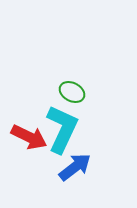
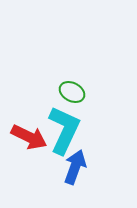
cyan L-shape: moved 2 px right, 1 px down
blue arrow: rotated 32 degrees counterclockwise
